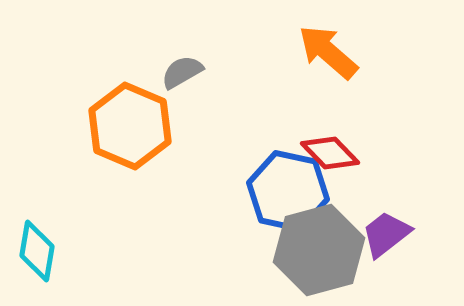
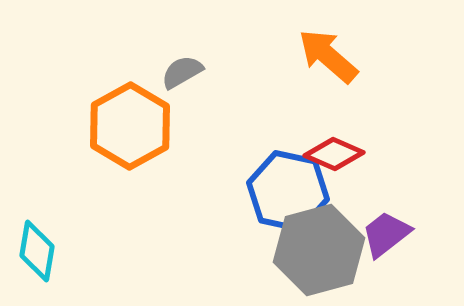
orange arrow: moved 4 px down
orange hexagon: rotated 8 degrees clockwise
red diamond: moved 4 px right, 1 px down; rotated 22 degrees counterclockwise
